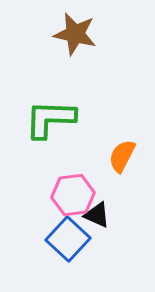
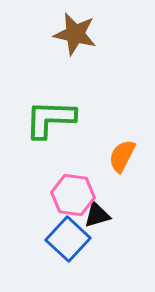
pink hexagon: rotated 15 degrees clockwise
black triangle: rotated 40 degrees counterclockwise
